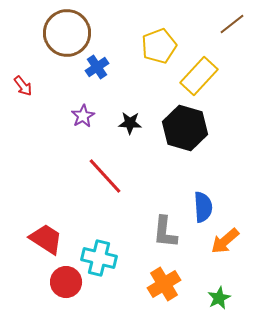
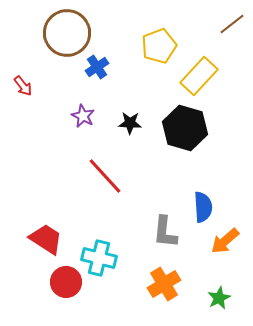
purple star: rotated 15 degrees counterclockwise
